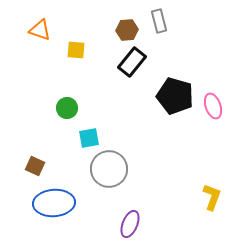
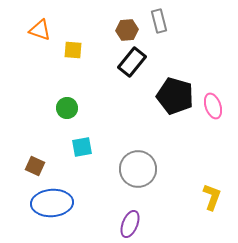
yellow square: moved 3 px left
cyan square: moved 7 px left, 9 px down
gray circle: moved 29 px right
blue ellipse: moved 2 px left
